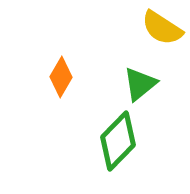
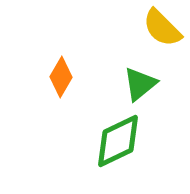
yellow semicircle: rotated 12 degrees clockwise
green diamond: rotated 20 degrees clockwise
